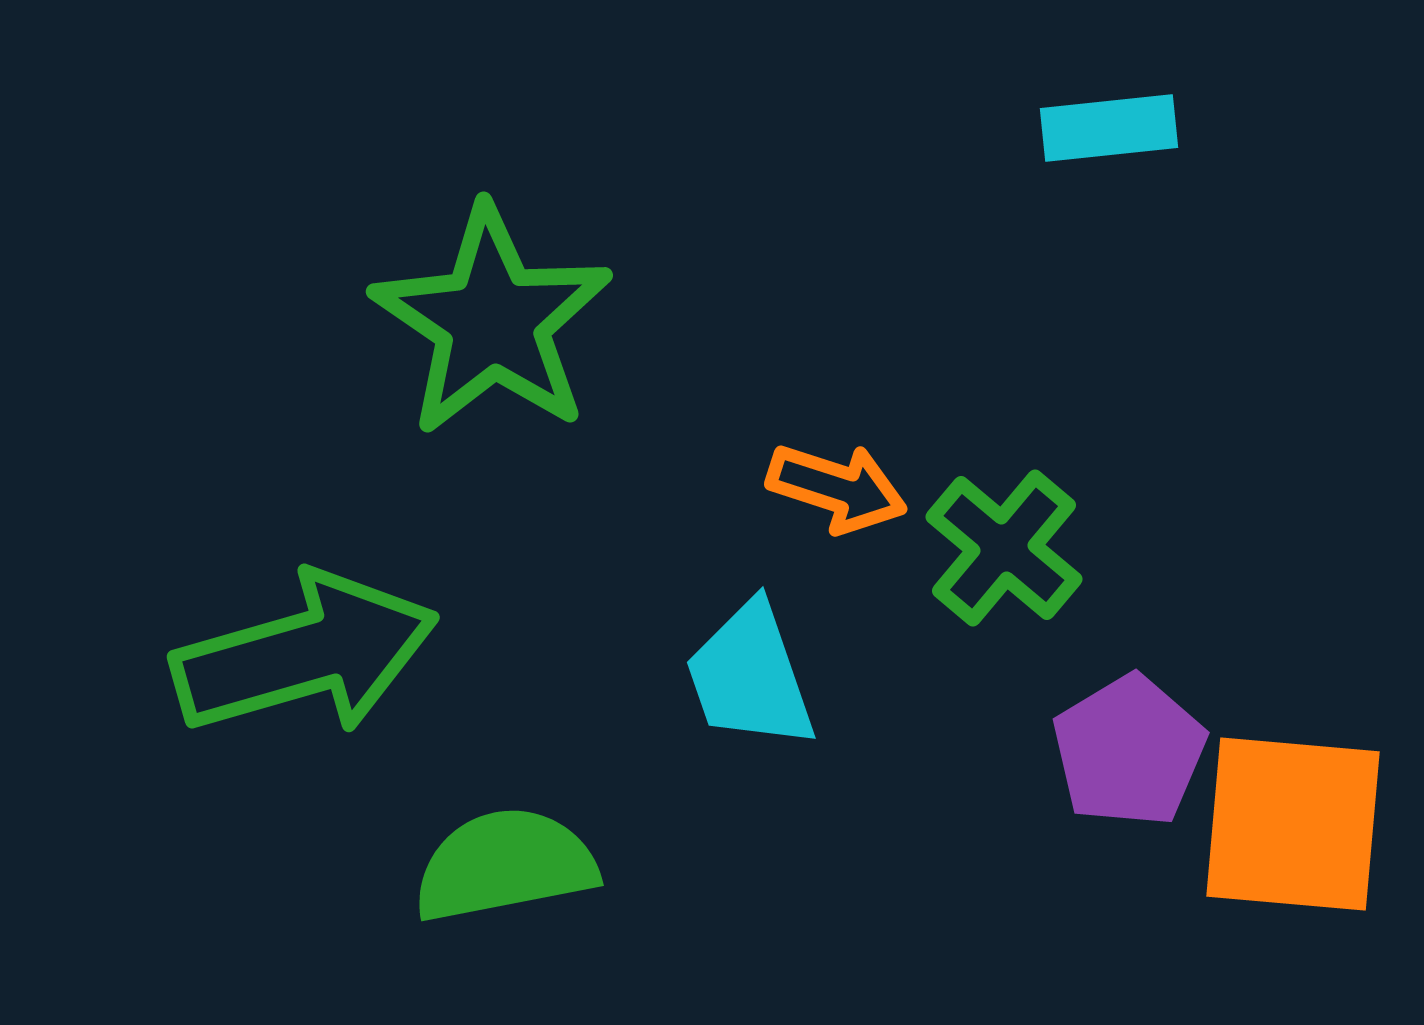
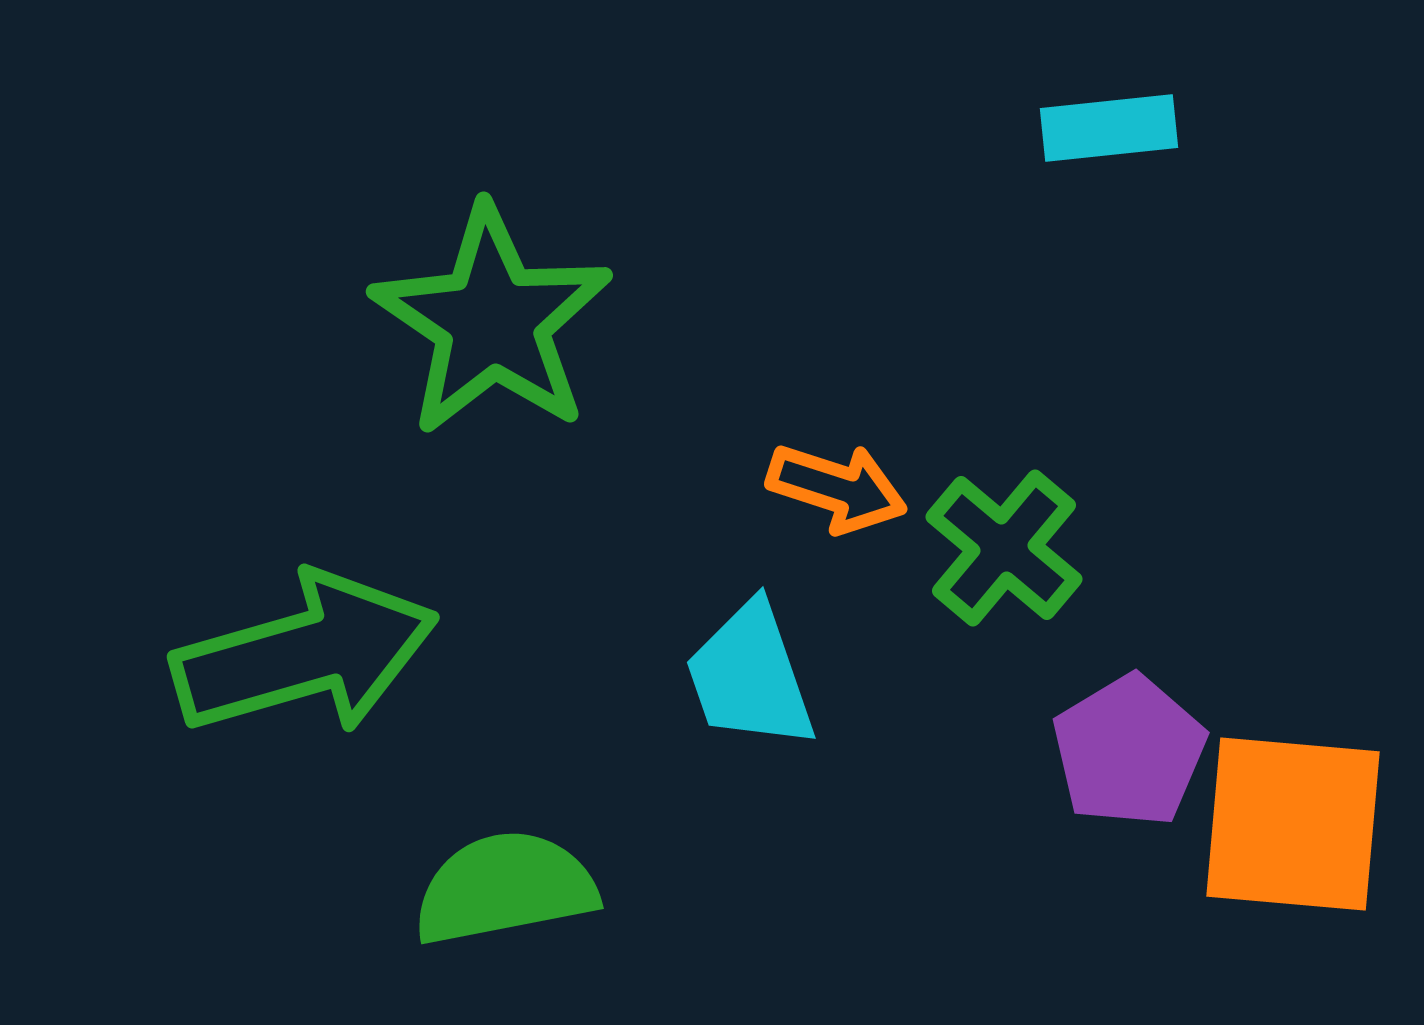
green semicircle: moved 23 px down
